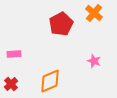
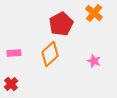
pink rectangle: moved 1 px up
orange diamond: moved 27 px up; rotated 20 degrees counterclockwise
